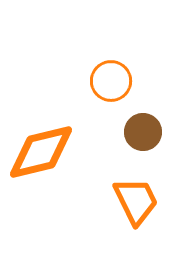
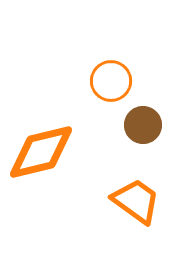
brown circle: moved 7 px up
orange trapezoid: rotated 28 degrees counterclockwise
